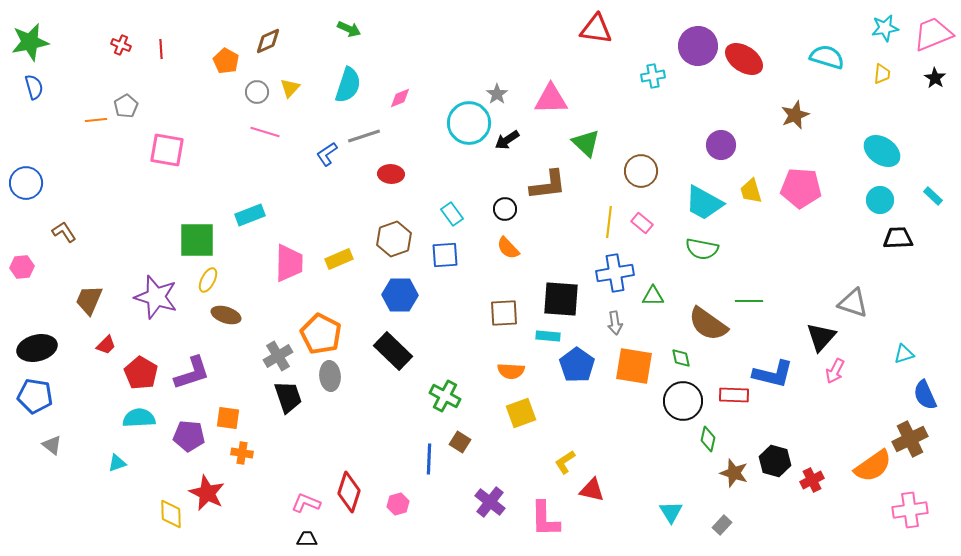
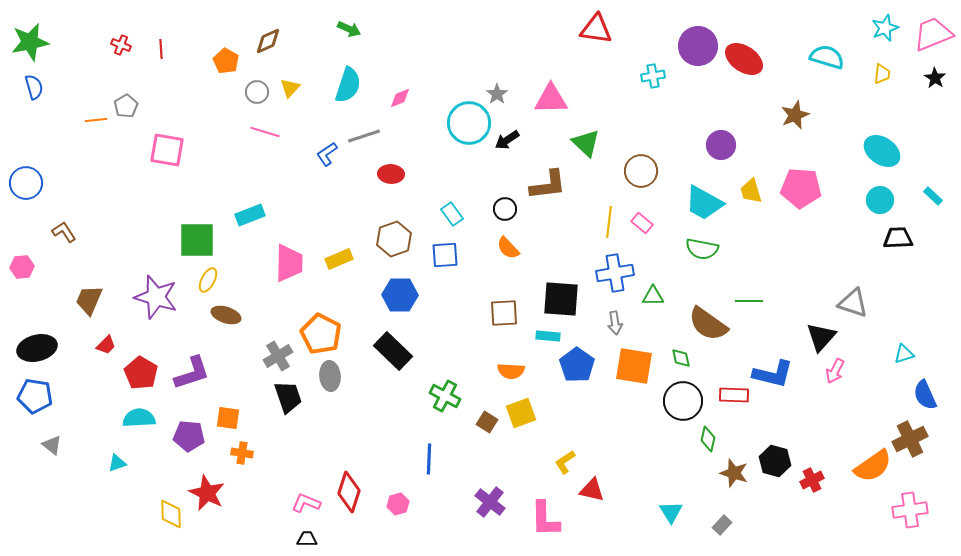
cyan star at (885, 28): rotated 12 degrees counterclockwise
brown square at (460, 442): moved 27 px right, 20 px up
